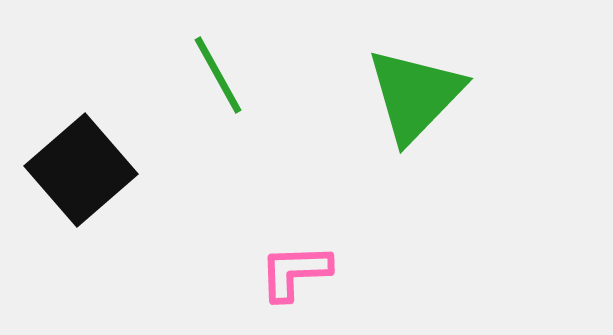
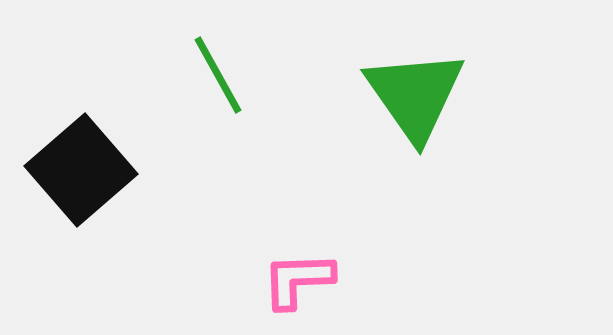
green triangle: rotated 19 degrees counterclockwise
pink L-shape: moved 3 px right, 8 px down
